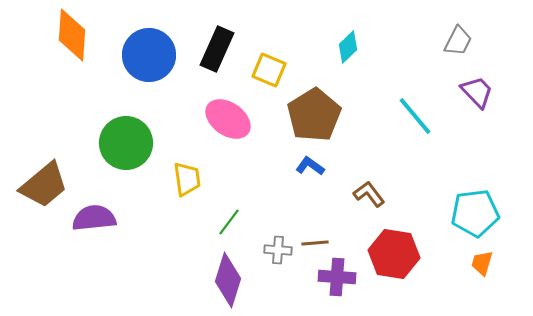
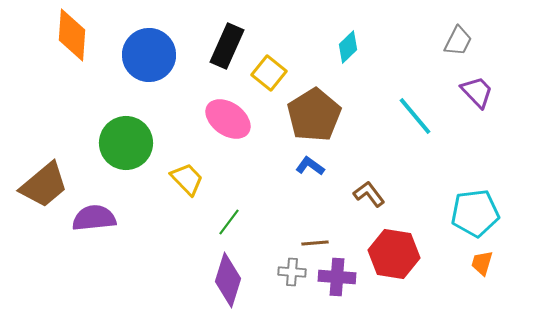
black rectangle: moved 10 px right, 3 px up
yellow square: moved 3 px down; rotated 16 degrees clockwise
yellow trapezoid: rotated 36 degrees counterclockwise
gray cross: moved 14 px right, 22 px down
